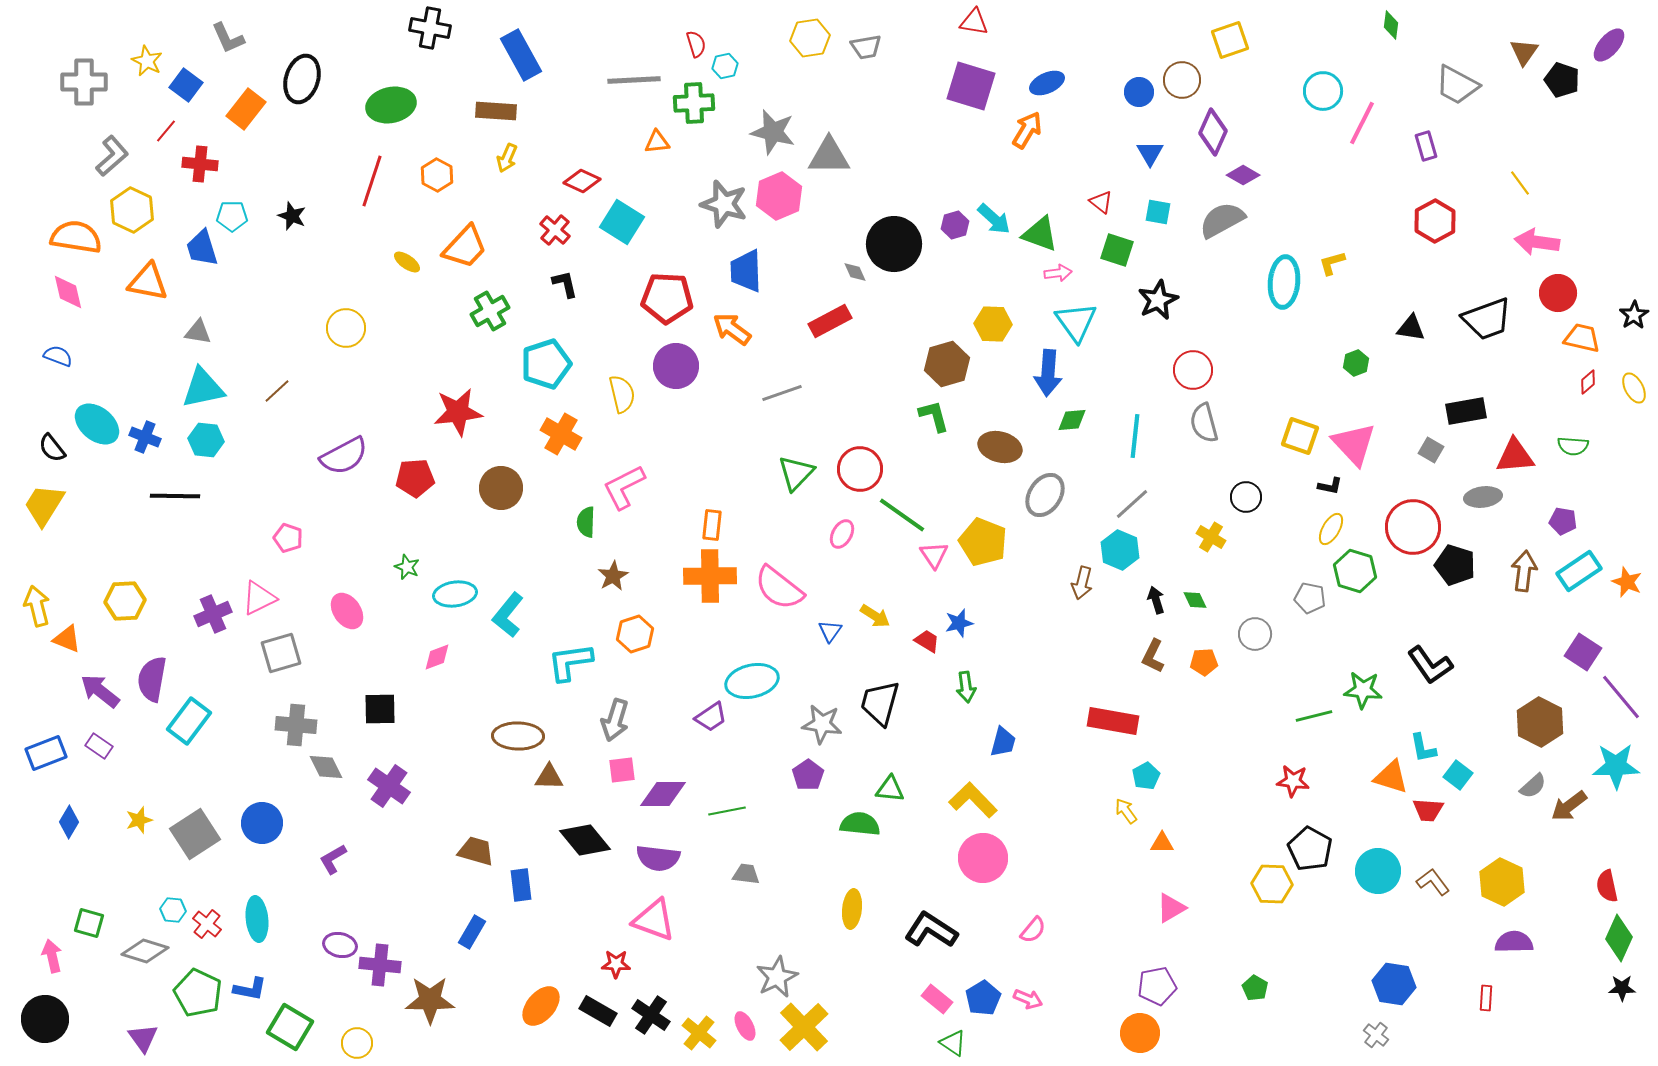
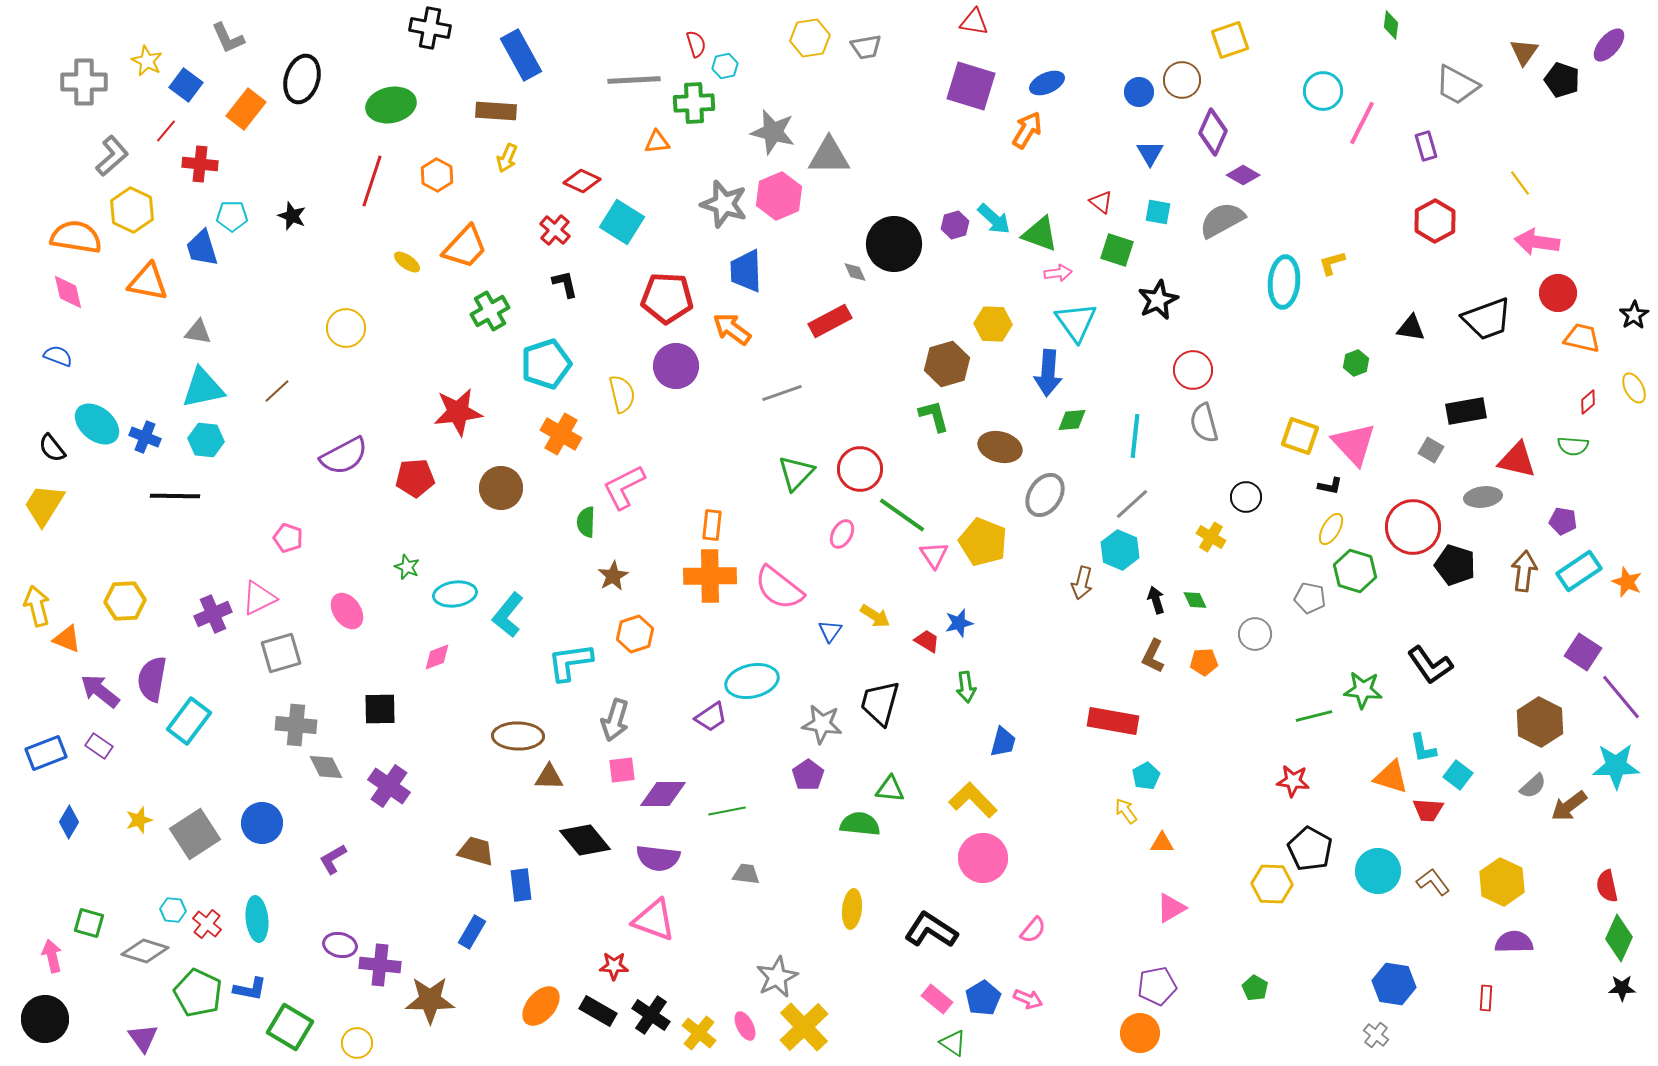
red diamond at (1588, 382): moved 20 px down
red triangle at (1515, 456): moved 2 px right, 4 px down; rotated 18 degrees clockwise
red star at (616, 964): moved 2 px left, 2 px down
